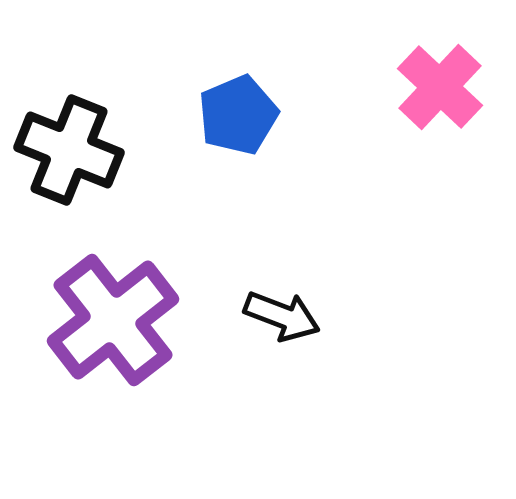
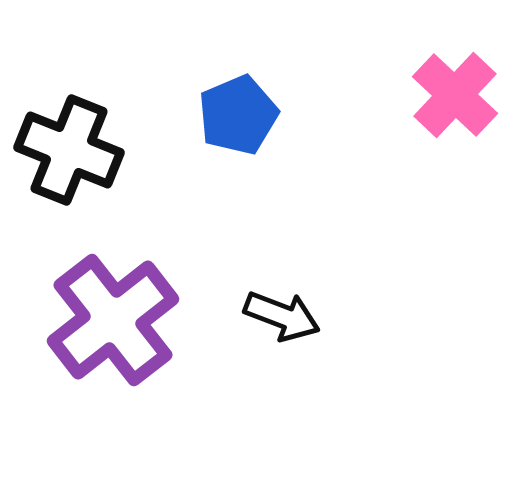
pink cross: moved 15 px right, 8 px down
